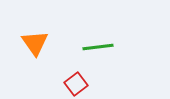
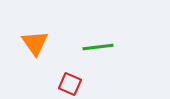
red square: moved 6 px left; rotated 30 degrees counterclockwise
